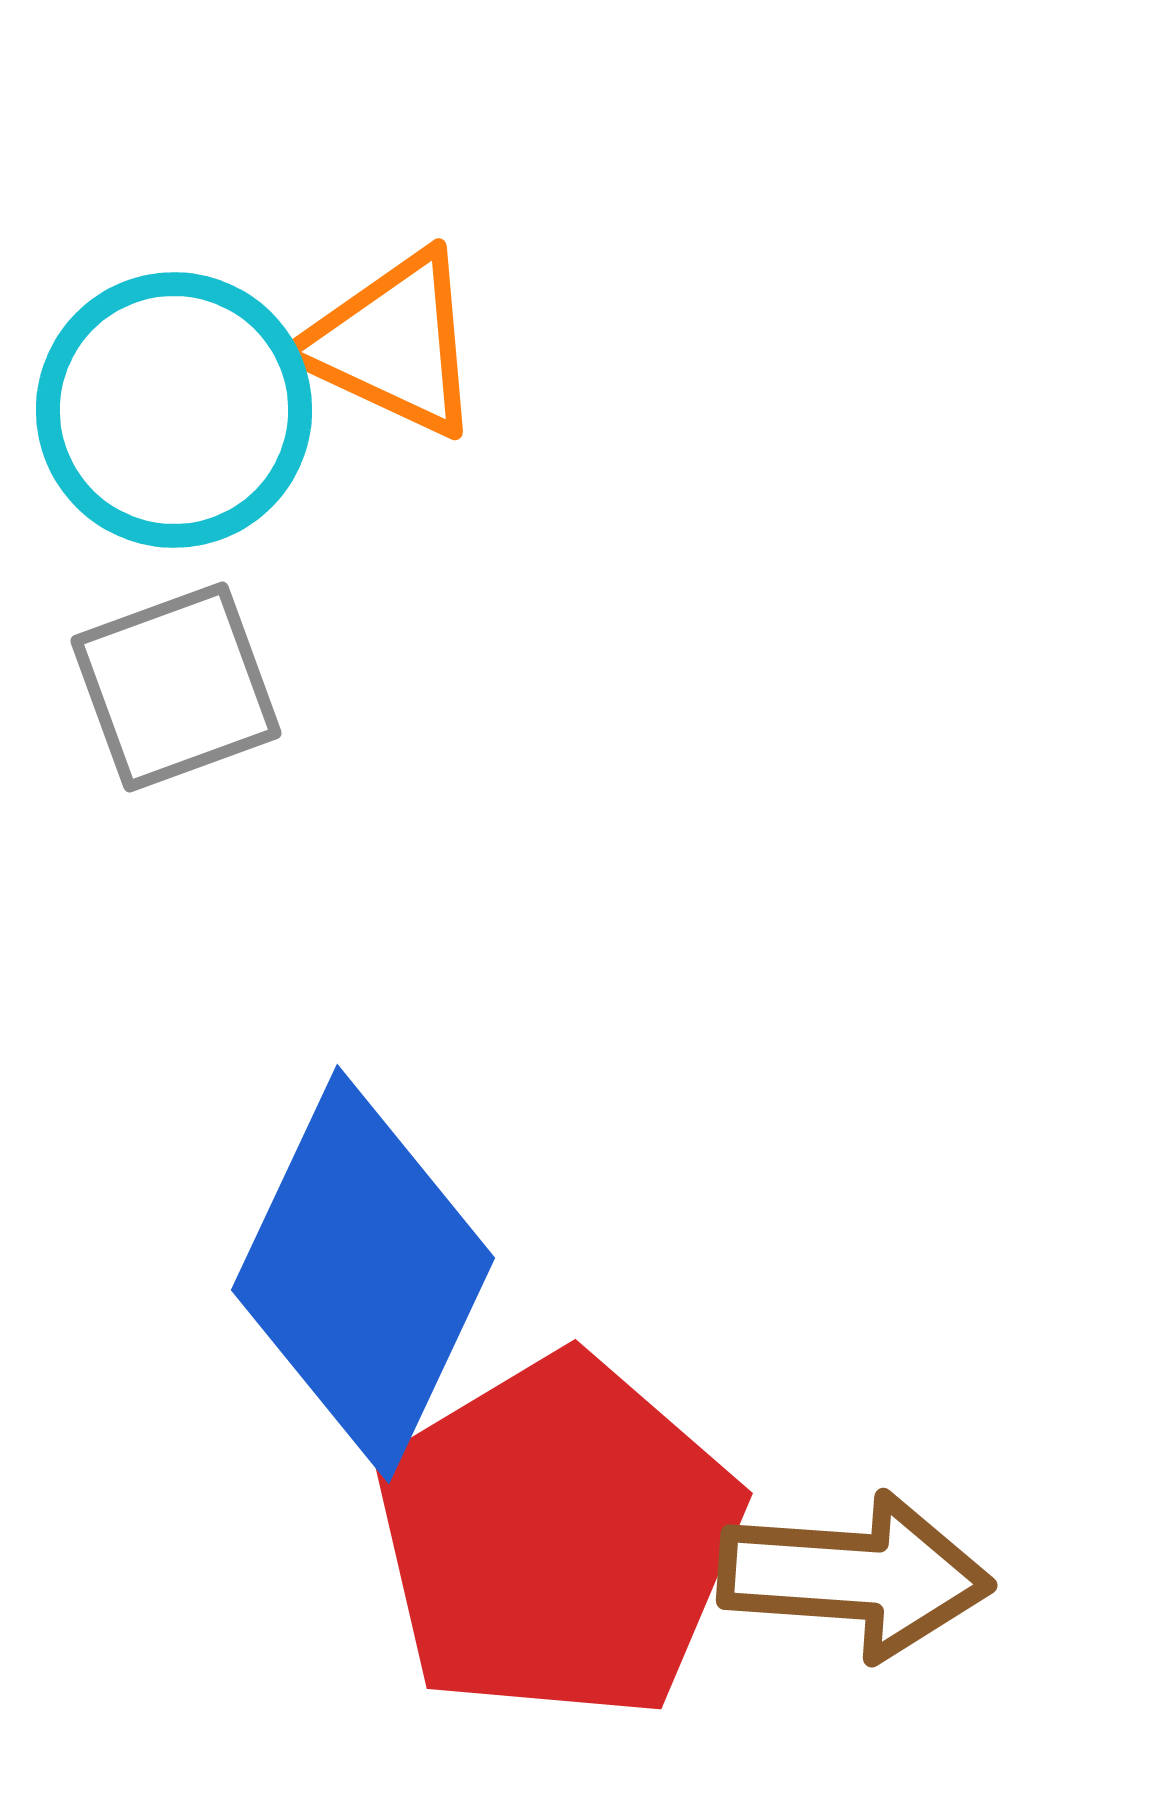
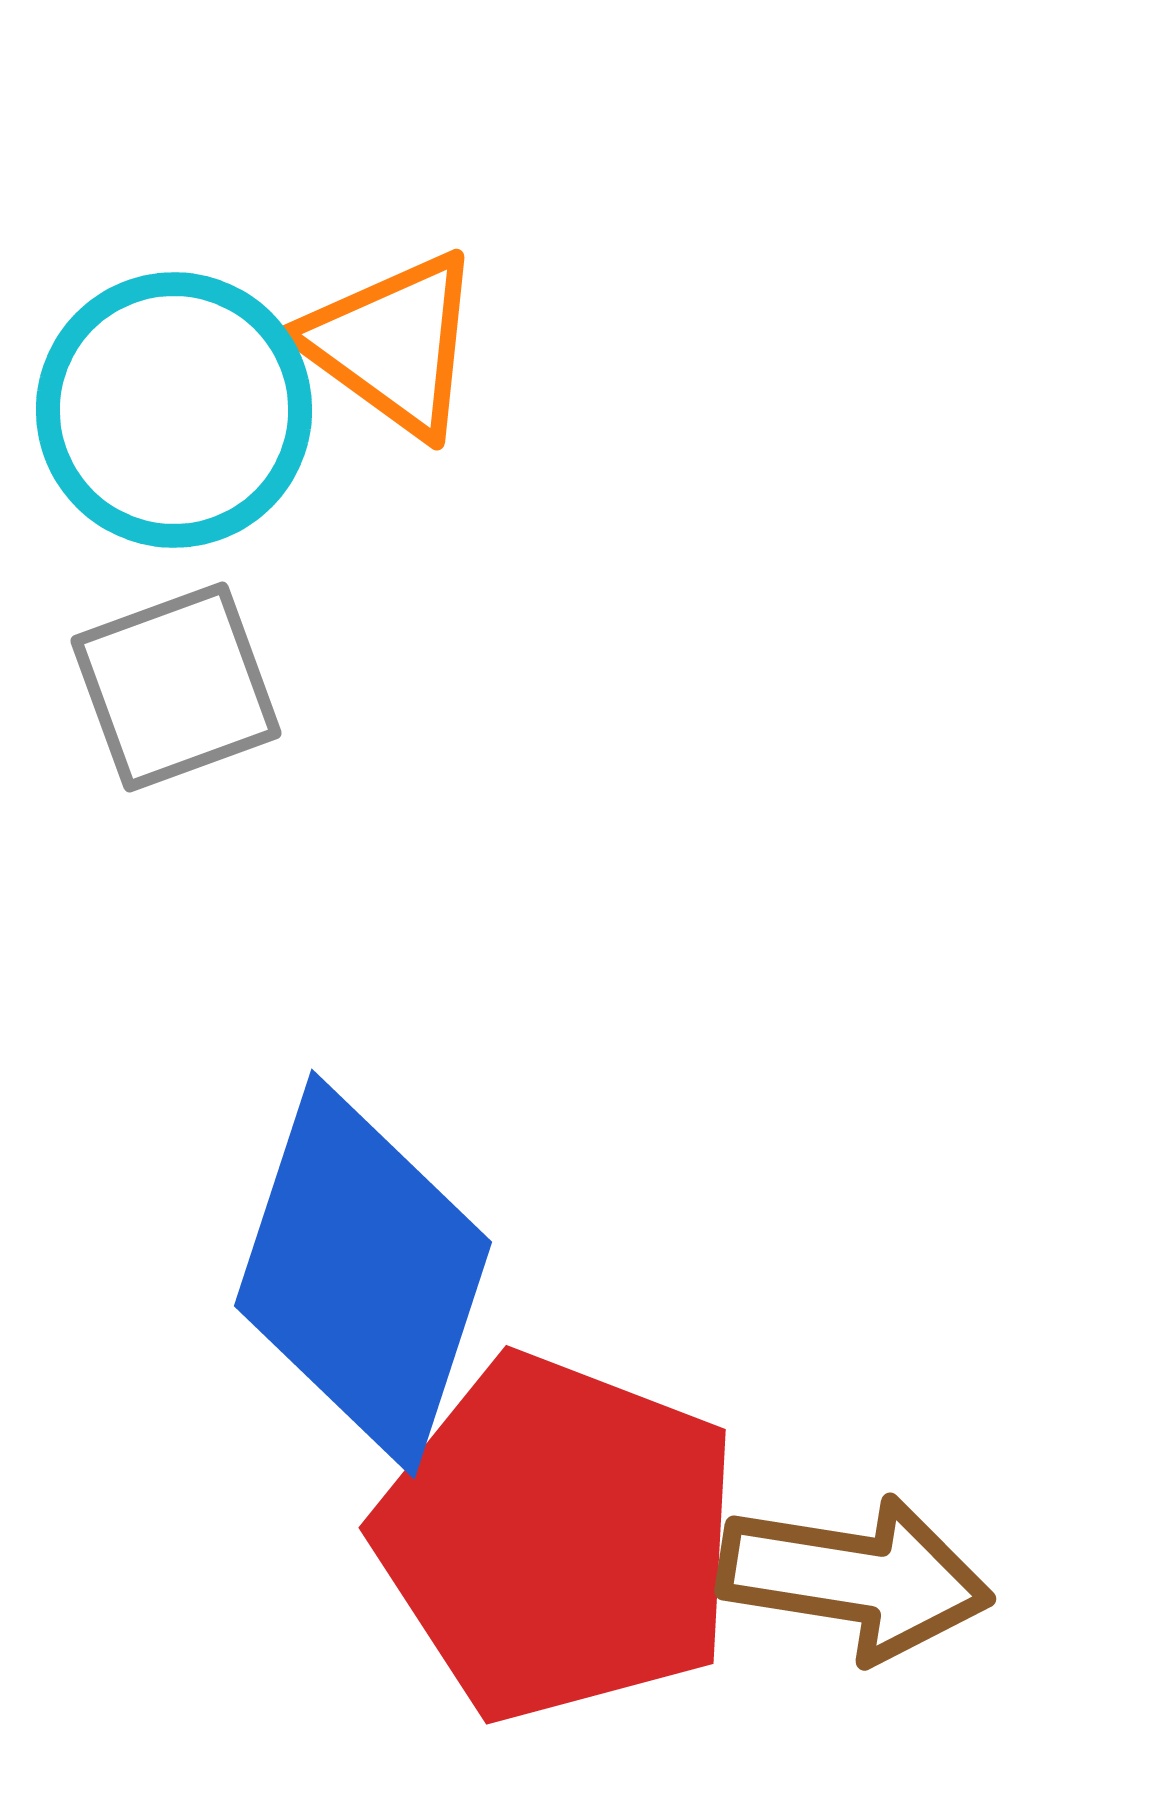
orange triangle: rotated 11 degrees clockwise
blue diamond: rotated 7 degrees counterclockwise
red pentagon: rotated 20 degrees counterclockwise
brown arrow: moved 2 px down; rotated 5 degrees clockwise
